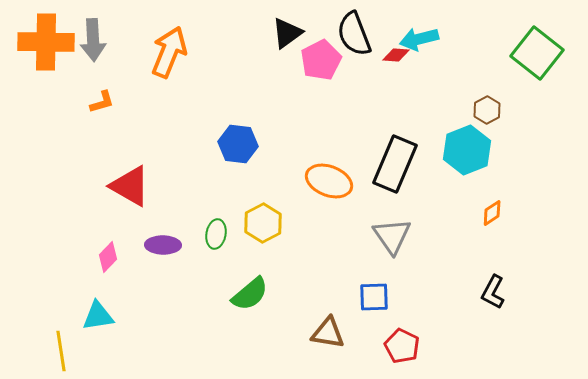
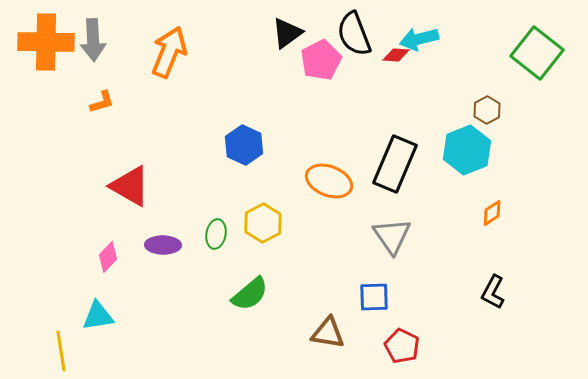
blue hexagon: moved 6 px right, 1 px down; rotated 18 degrees clockwise
